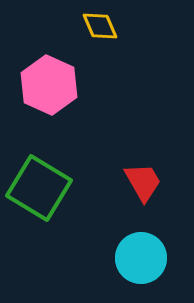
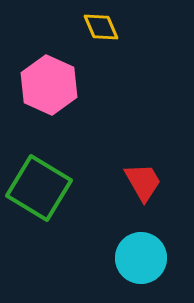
yellow diamond: moved 1 px right, 1 px down
